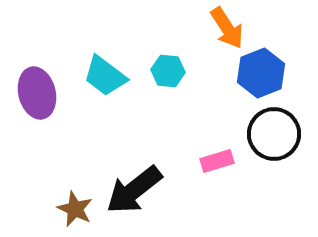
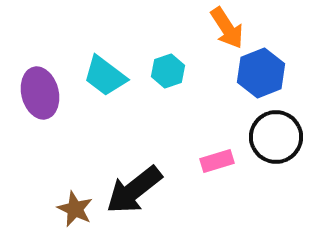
cyan hexagon: rotated 24 degrees counterclockwise
purple ellipse: moved 3 px right
black circle: moved 2 px right, 3 px down
